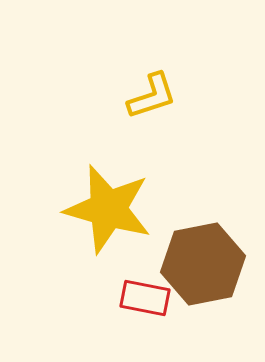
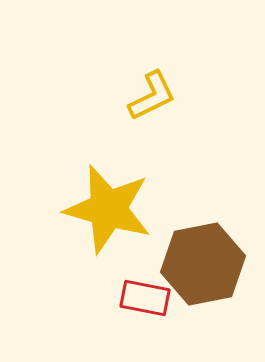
yellow L-shape: rotated 8 degrees counterclockwise
